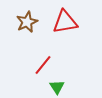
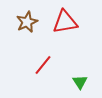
green triangle: moved 23 px right, 5 px up
